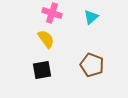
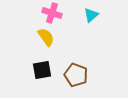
cyan triangle: moved 2 px up
yellow semicircle: moved 2 px up
brown pentagon: moved 16 px left, 10 px down
